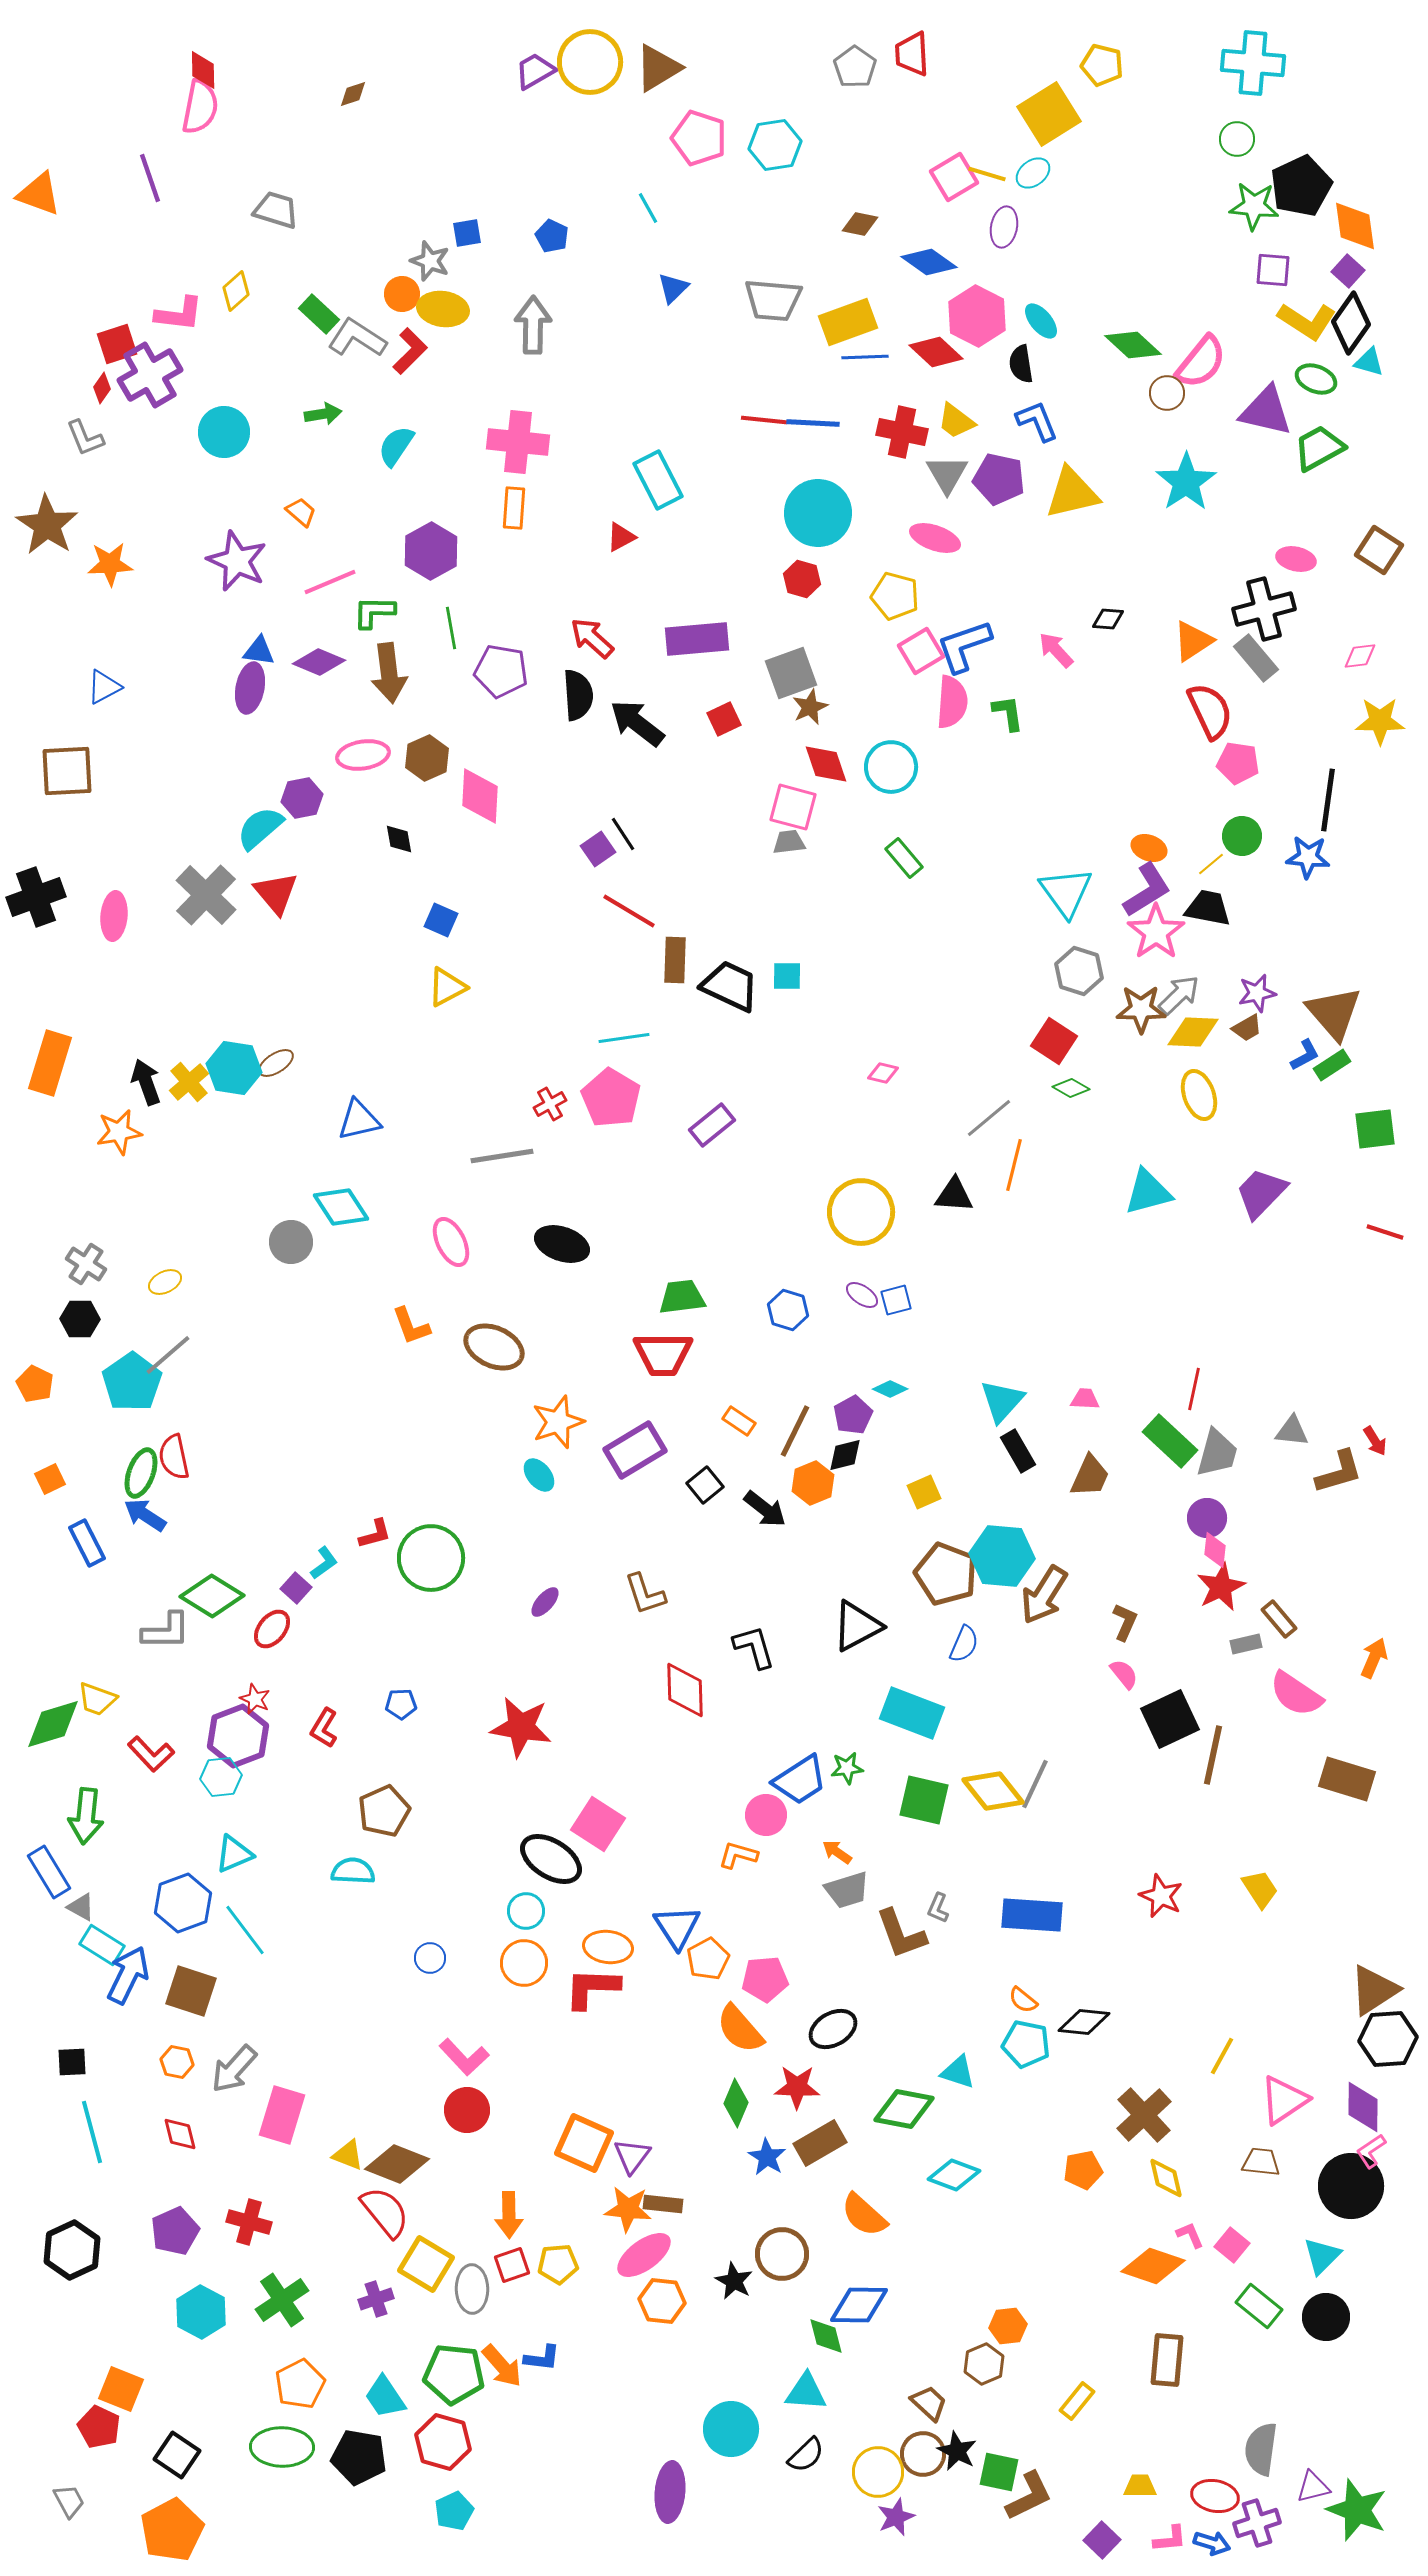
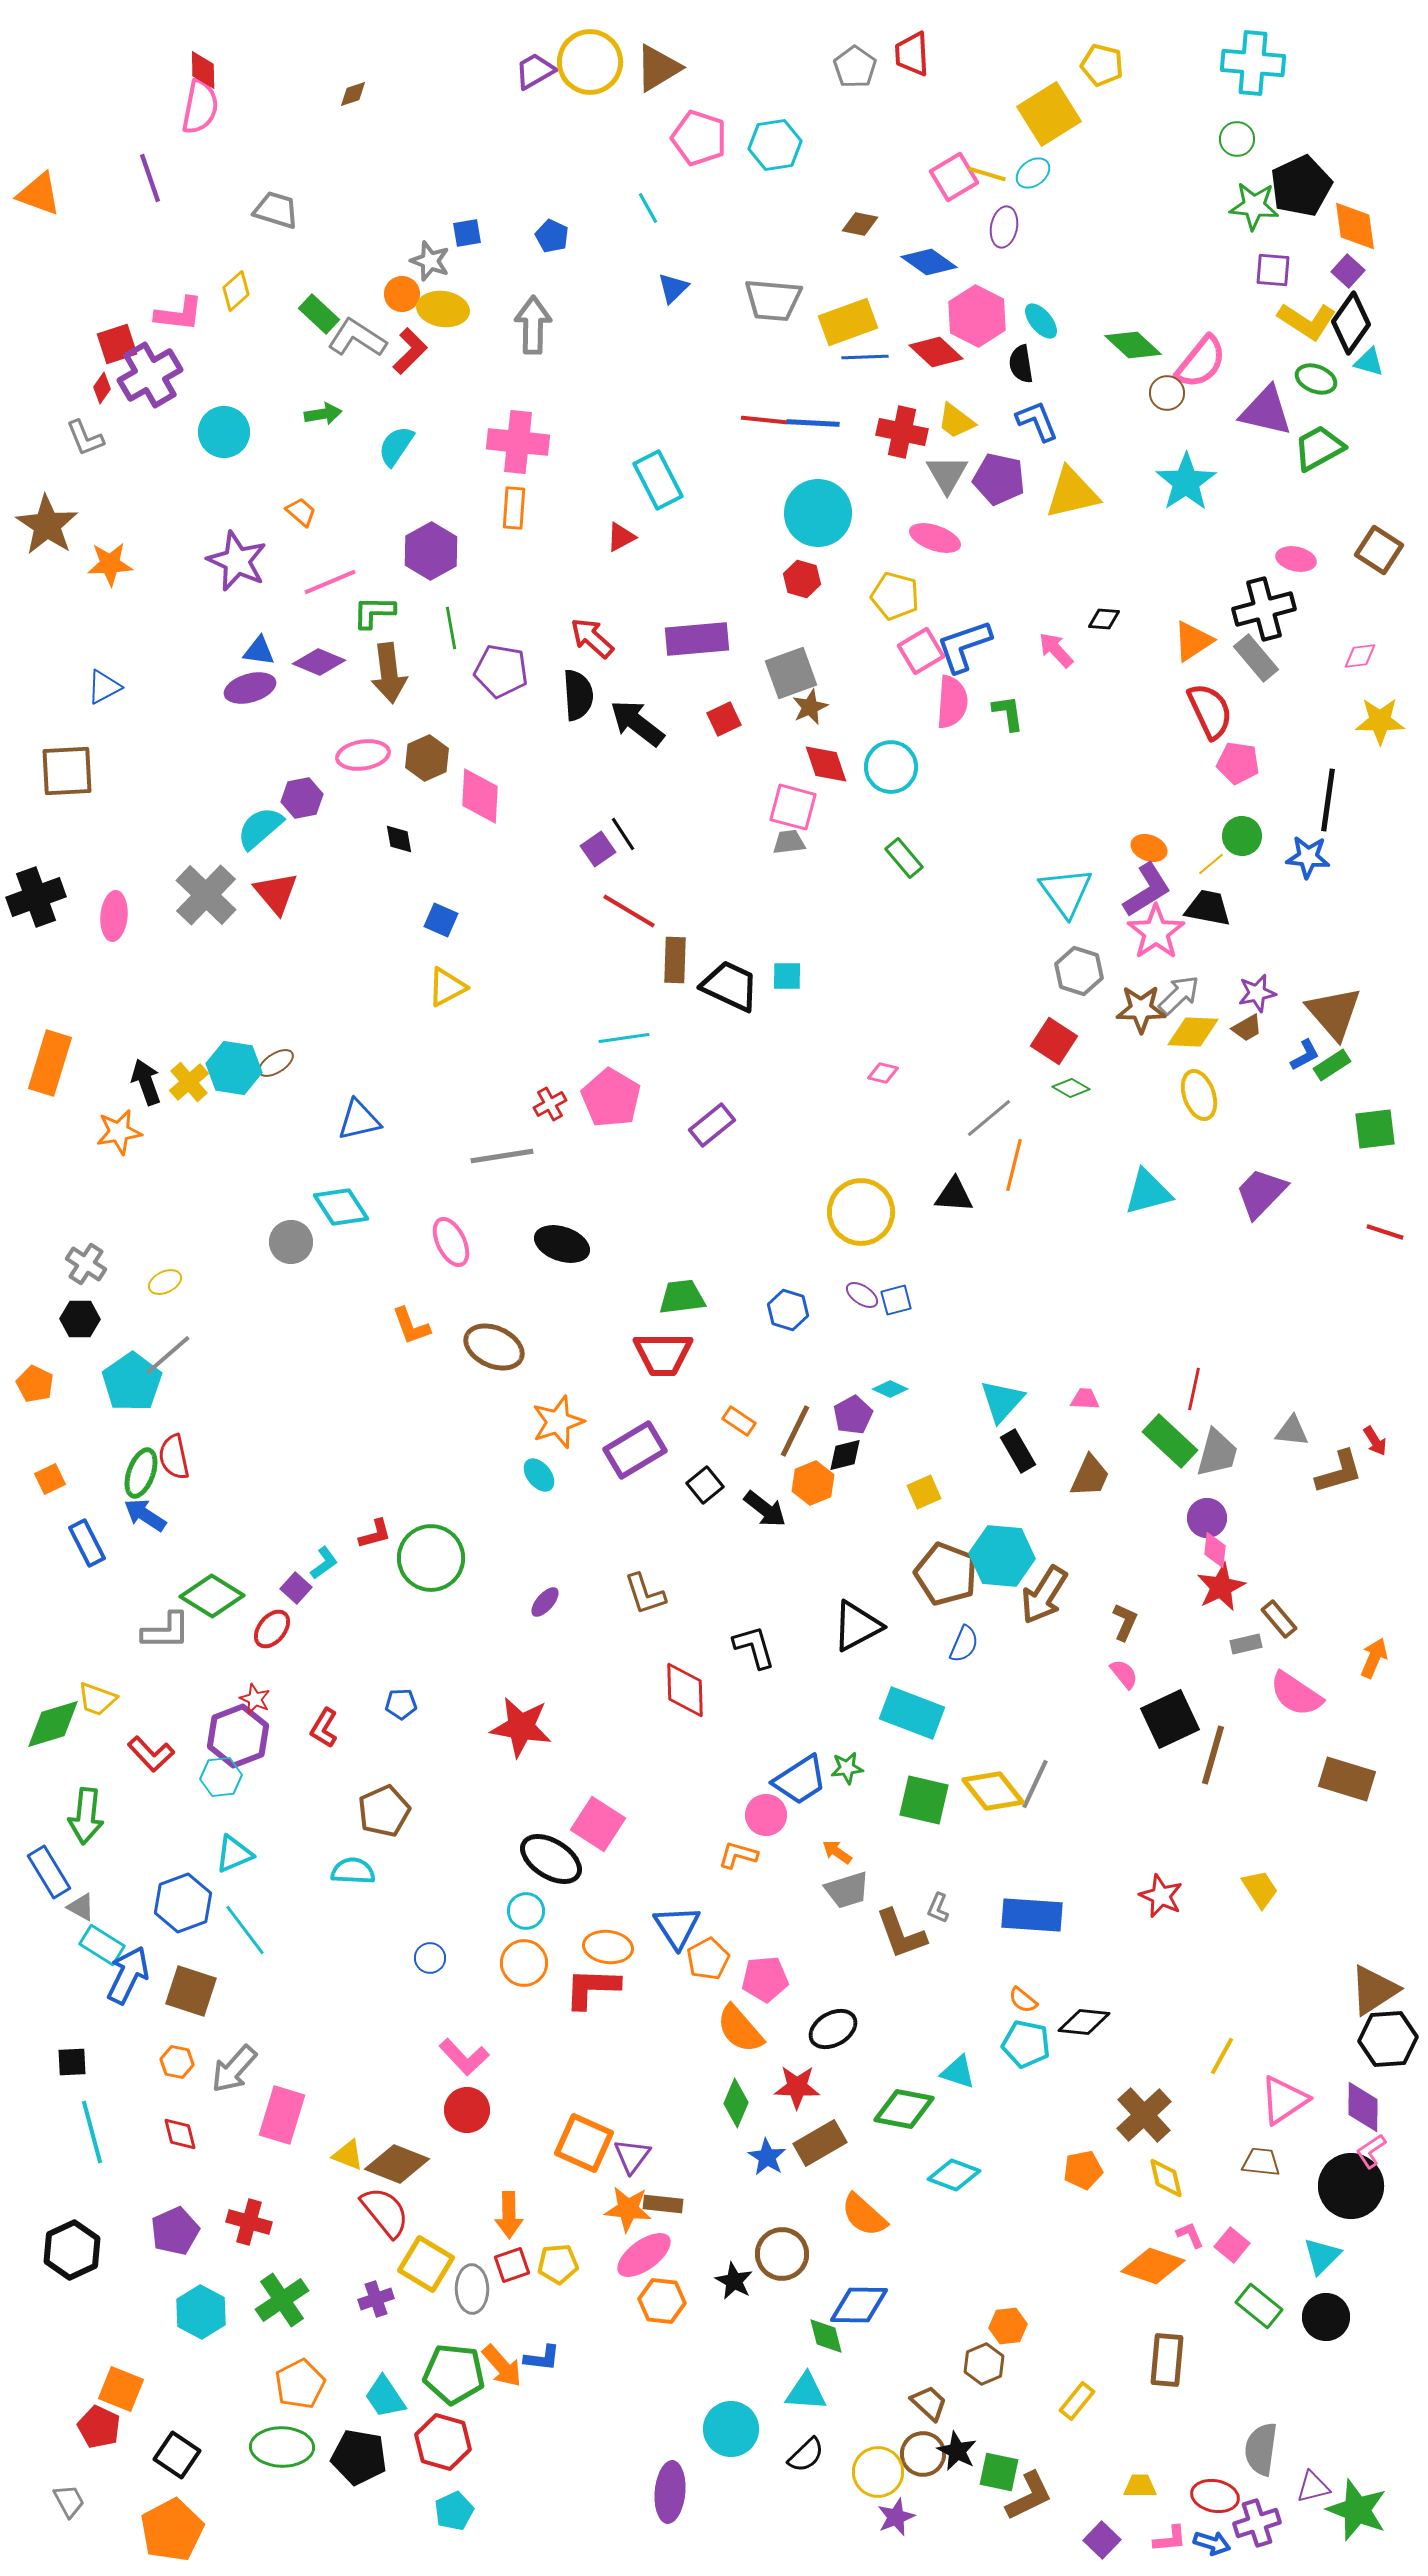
black diamond at (1108, 619): moved 4 px left
purple ellipse at (250, 688): rotated 63 degrees clockwise
brown line at (1213, 1755): rotated 4 degrees clockwise
